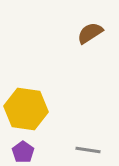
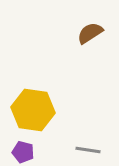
yellow hexagon: moved 7 px right, 1 px down
purple pentagon: rotated 20 degrees counterclockwise
